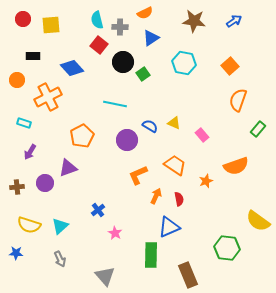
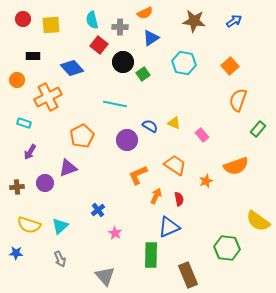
cyan semicircle at (97, 20): moved 5 px left
